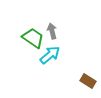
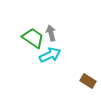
gray arrow: moved 1 px left, 2 px down
cyan arrow: rotated 15 degrees clockwise
